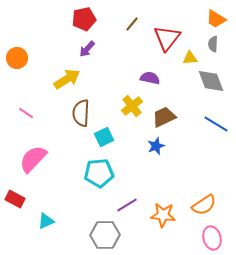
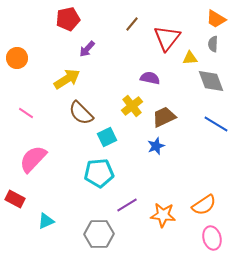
red pentagon: moved 16 px left
brown semicircle: rotated 48 degrees counterclockwise
cyan square: moved 3 px right
gray hexagon: moved 6 px left, 1 px up
